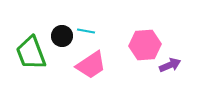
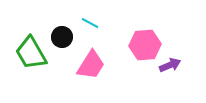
cyan line: moved 4 px right, 8 px up; rotated 18 degrees clockwise
black circle: moved 1 px down
green trapezoid: rotated 9 degrees counterclockwise
pink trapezoid: rotated 24 degrees counterclockwise
